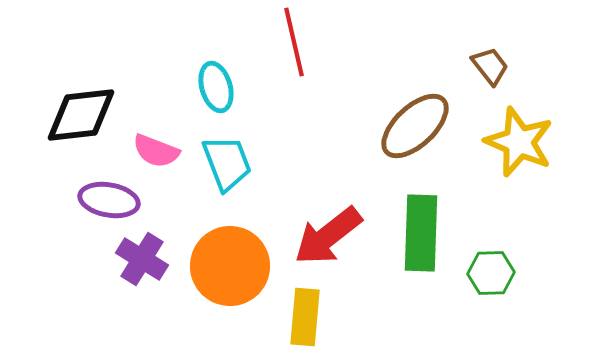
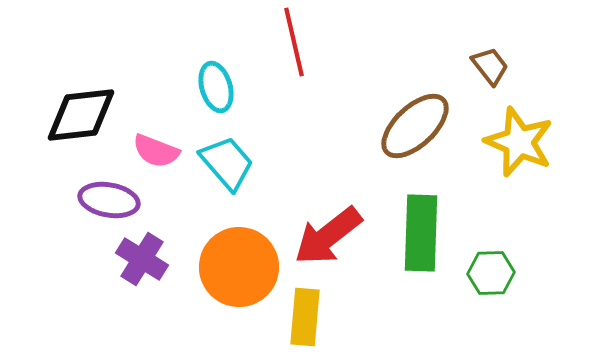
cyan trapezoid: rotated 20 degrees counterclockwise
orange circle: moved 9 px right, 1 px down
